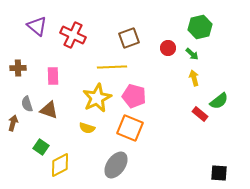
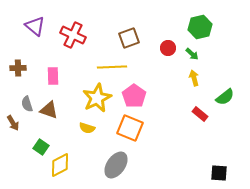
purple triangle: moved 2 px left
pink pentagon: rotated 20 degrees clockwise
green semicircle: moved 6 px right, 4 px up
brown arrow: rotated 133 degrees clockwise
